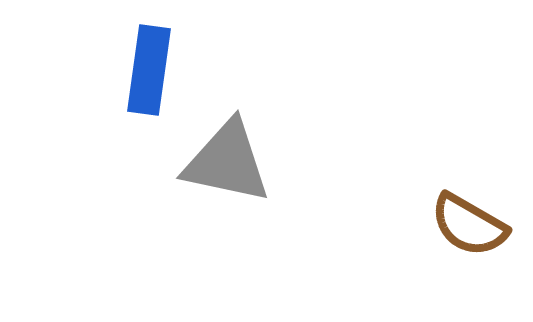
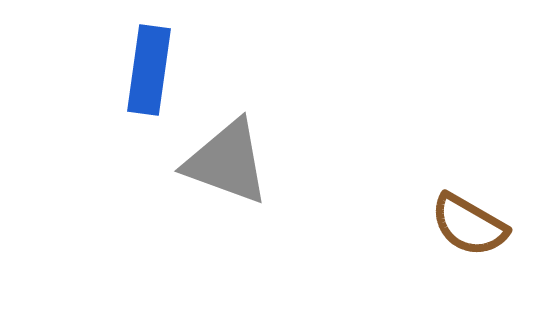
gray triangle: rotated 8 degrees clockwise
